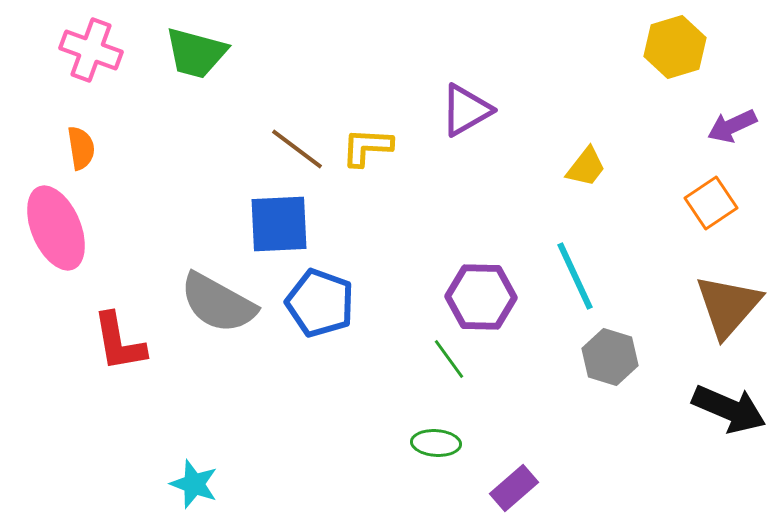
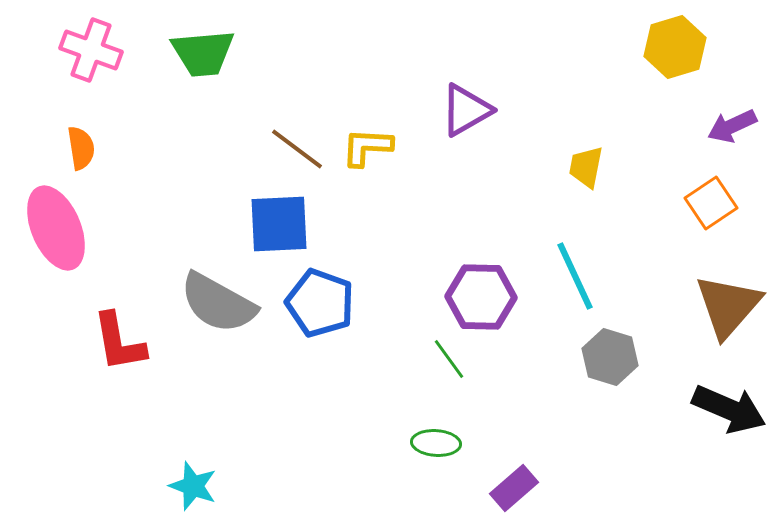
green trapezoid: moved 7 px right; rotated 20 degrees counterclockwise
yellow trapezoid: rotated 153 degrees clockwise
cyan star: moved 1 px left, 2 px down
